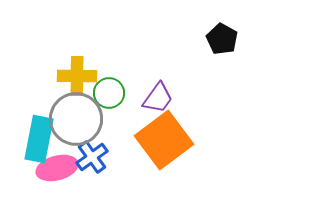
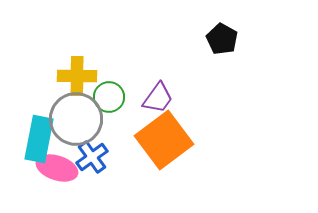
green circle: moved 4 px down
pink ellipse: rotated 33 degrees clockwise
